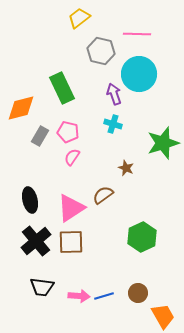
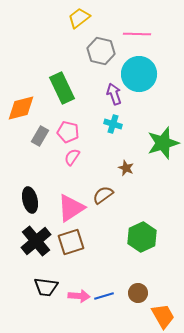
brown square: rotated 16 degrees counterclockwise
black trapezoid: moved 4 px right
